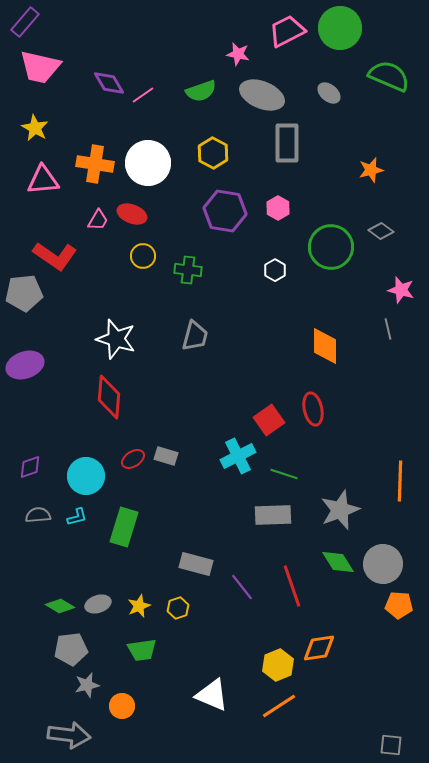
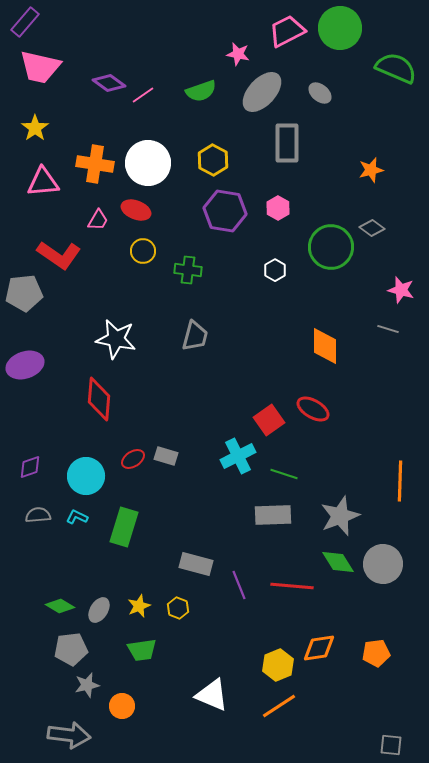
green semicircle at (389, 76): moved 7 px right, 8 px up
purple diamond at (109, 83): rotated 24 degrees counterclockwise
gray ellipse at (329, 93): moved 9 px left
gray ellipse at (262, 95): moved 3 px up; rotated 69 degrees counterclockwise
yellow star at (35, 128): rotated 8 degrees clockwise
yellow hexagon at (213, 153): moved 7 px down
pink triangle at (43, 180): moved 2 px down
red ellipse at (132, 214): moved 4 px right, 4 px up
gray diamond at (381, 231): moved 9 px left, 3 px up
red L-shape at (55, 256): moved 4 px right, 1 px up
yellow circle at (143, 256): moved 5 px up
gray line at (388, 329): rotated 60 degrees counterclockwise
white star at (116, 339): rotated 6 degrees counterclockwise
red diamond at (109, 397): moved 10 px left, 2 px down
red ellipse at (313, 409): rotated 48 degrees counterclockwise
gray star at (340, 510): moved 6 px down
cyan L-shape at (77, 517): rotated 140 degrees counterclockwise
red line at (292, 586): rotated 66 degrees counterclockwise
purple line at (242, 587): moved 3 px left, 2 px up; rotated 16 degrees clockwise
gray ellipse at (98, 604): moved 1 px right, 6 px down; rotated 40 degrees counterclockwise
orange pentagon at (399, 605): moved 23 px left, 48 px down; rotated 12 degrees counterclockwise
yellow hexagon at (178, 608): rotated 20 degrees counterclockwise
